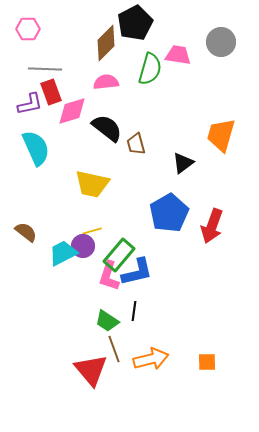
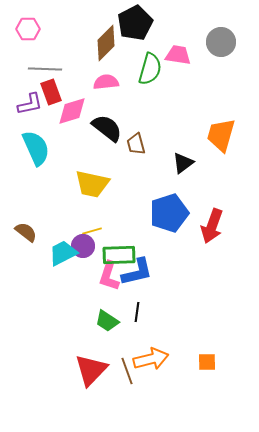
blue pentagon: rotated 12 degrees clockwise
green rectangle: rotated 48 degrees clockwise
black line: moved 3 px right, 1 px down
brown line: moved 13 px right, 22 px down
red triangle: rotated 24 degrees clockwise
